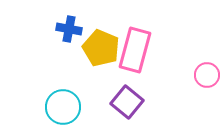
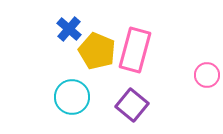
blue cross: rotated 30 degrees clockwise
yellow pentagon: moved 4 px left, 3 px down
purple square: moved 5 px right, 3 px down
cyan circle: moved 9 px right, 10 px up
